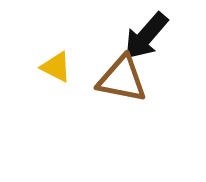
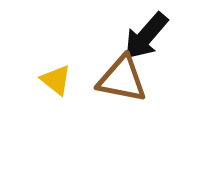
yellow triangle: moved 13 px down; rotated 12 degrees clockwise
